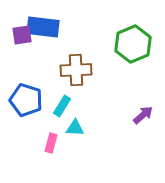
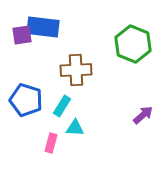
green hexagon: rotated 15 degrees counterclockwise
